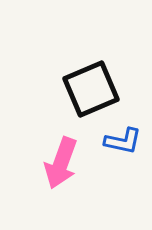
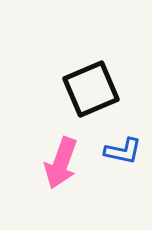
blue L-shape: moved 10 px down
